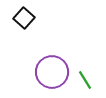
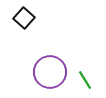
purple circle: moved 2 px left
